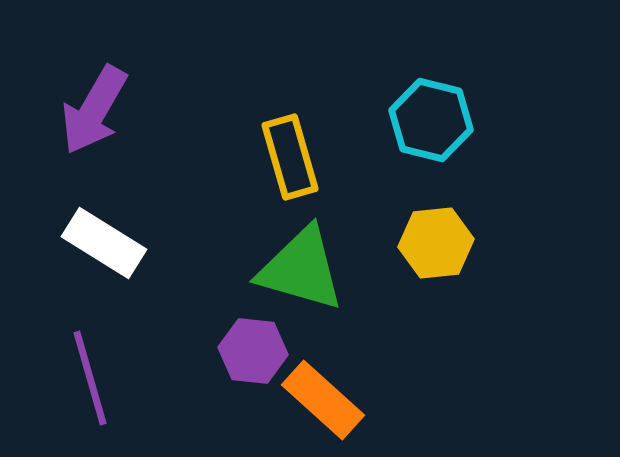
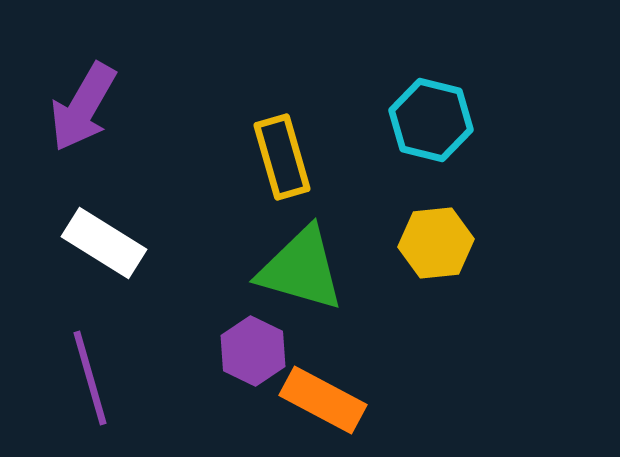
purple arrow: moved 11 px left, 3 px up
yellow rectangle: moved 8 px left
purple hexagon: rotated 20 degrees clockwise
orange rectangle: rotated 14 degrees counterclockwise
